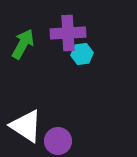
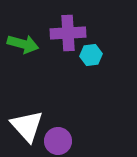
green arrow: rotated 76 degrees clockwise
cyan hexagon: moved 9 px right, 1 px down
white triangle: moved 1 px right; rotated 15 degrees clockwise
